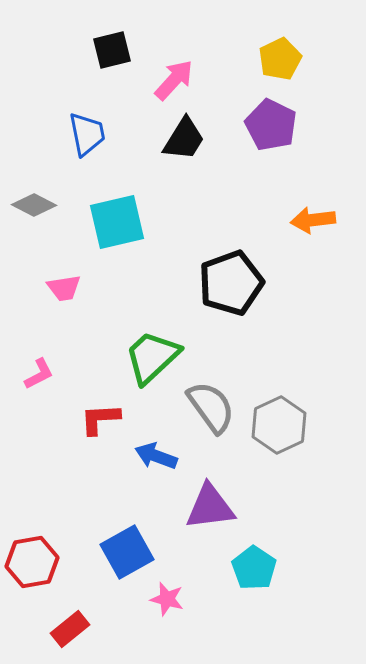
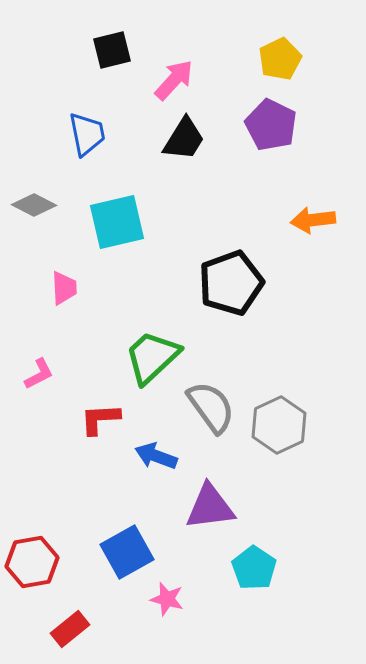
pink trapezoid: rotated 84 degrees counterclockwise
